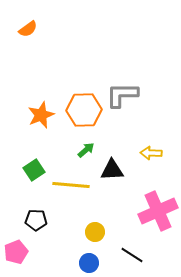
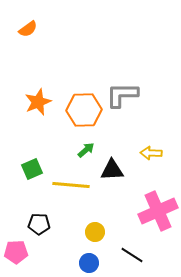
orange star: moved 3 px left, 13 px up
green square: moved 2 px left, 1 px up; rotated 10 degrees clockwise
black pentagon: moved 3 px right, 4 px down
pink pentagon: rotated 20 degrees clockwise
